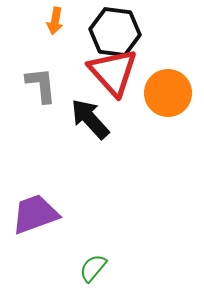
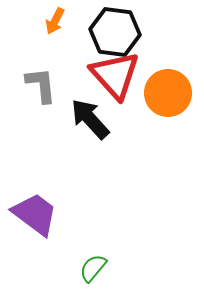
orange arrow: rotated 16 degrees clockwise
red triangle: moved 2 px right, 3 px down
purple trapezoid: rotated 57 degrees clockwise
